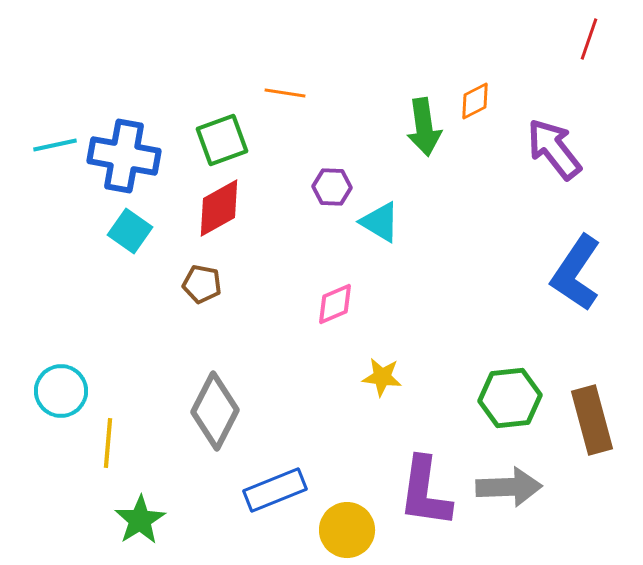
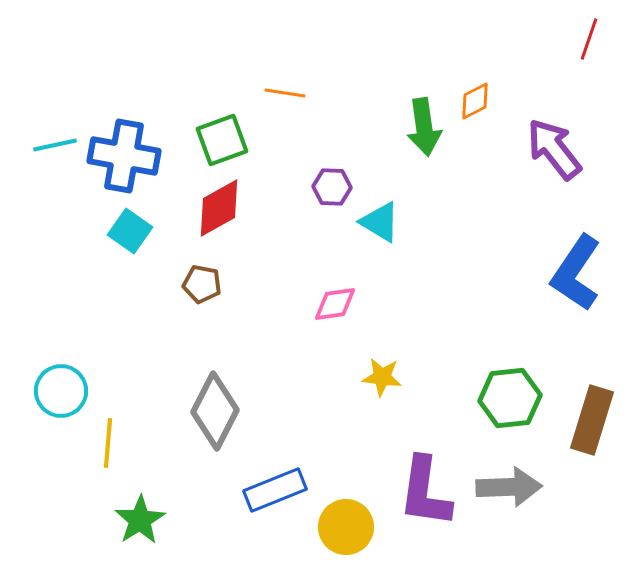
pink diamond: rotated 15 degrees clockwise
brown rectangle: rotated 32 degrees clockwise
yellow circle: moved 1 px left, 3 px up
